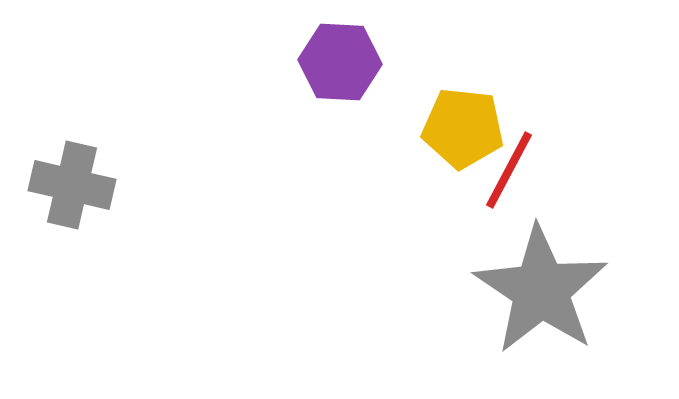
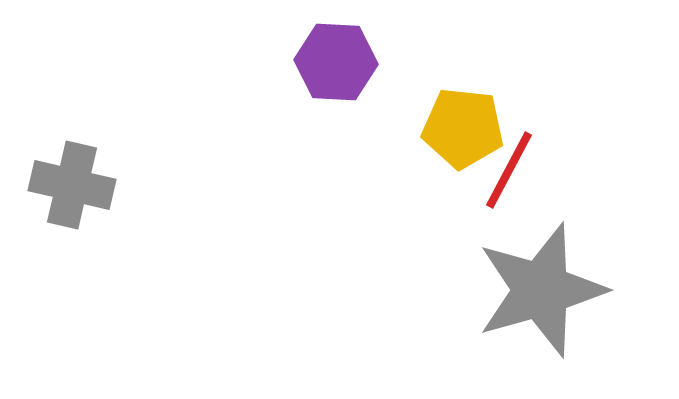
purple hexagon: moved 4 px left
gray star: rotated 22 degrees clockwise
